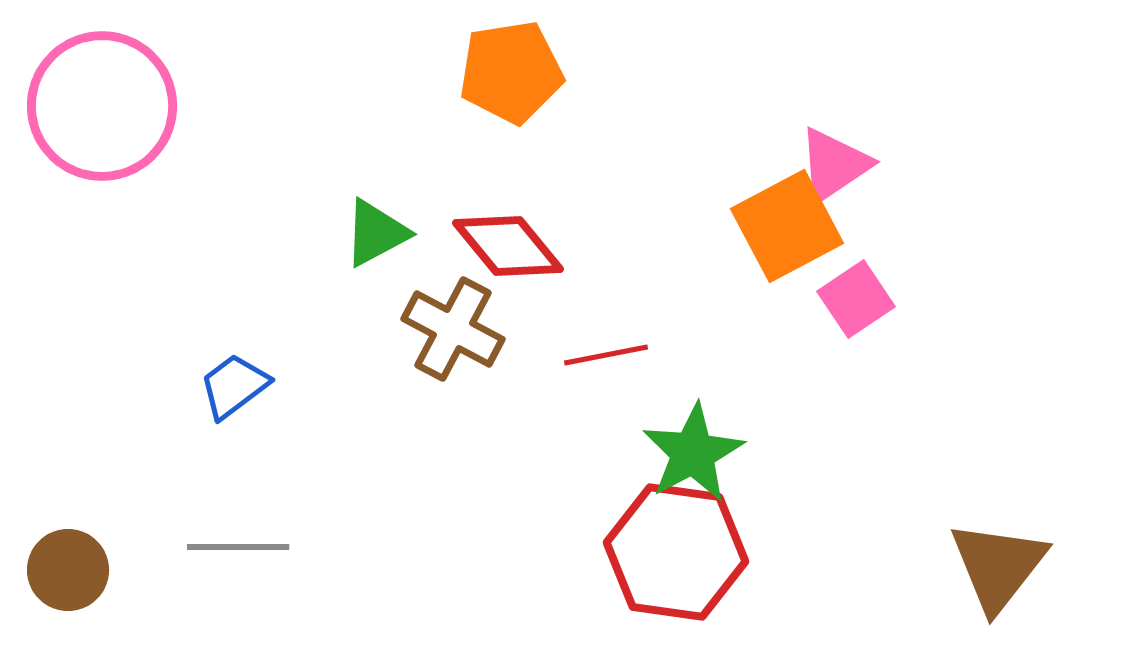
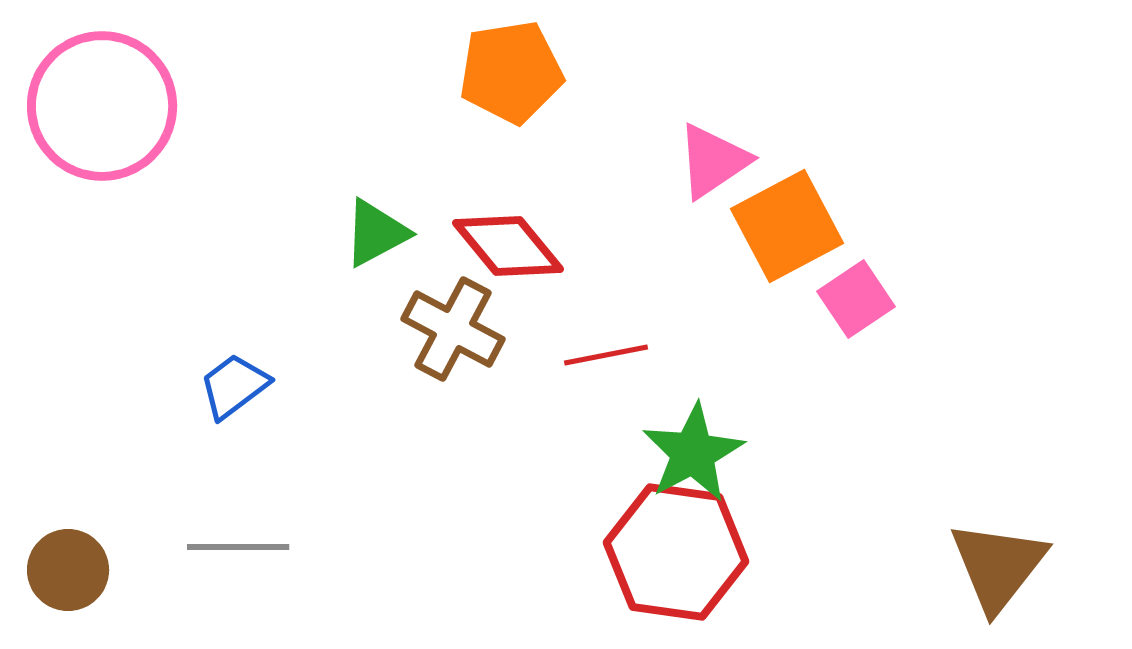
pink triangle: moved 121 px left, 4 px up
